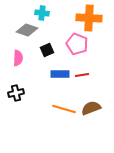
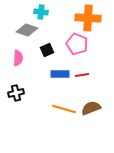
cyan cross: moved 1 px left, 1 px up
orange cross: moved 1 px left
